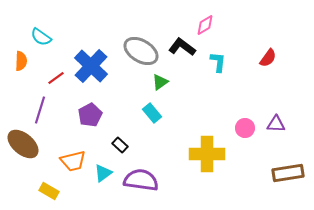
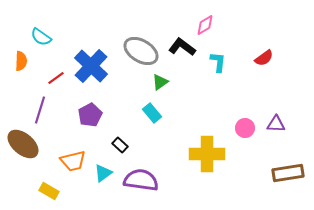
red semicircle: moved 4 px left; rotated 18 degrees clockwise
